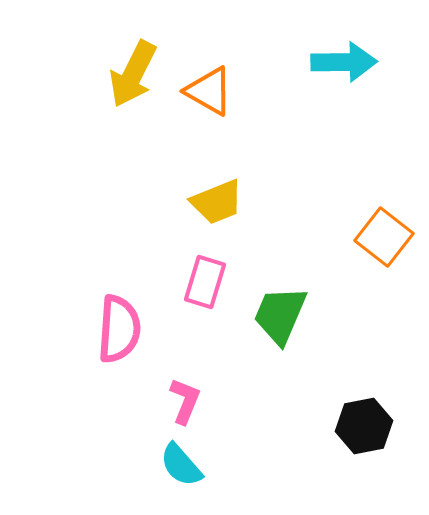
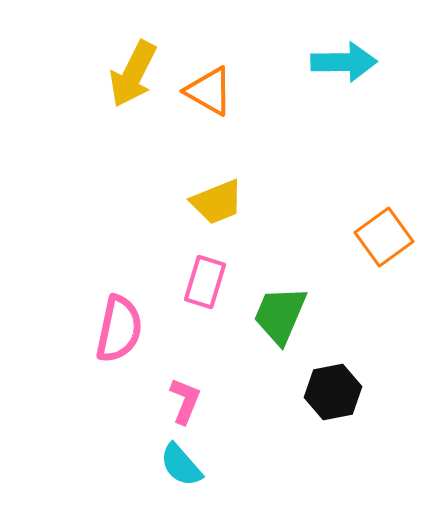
orange square: rotated 16 degrees clockwise
pink semicircle: rotated 8 degrees clockwise
black hexagon: moved 31 px left, 34 px up
